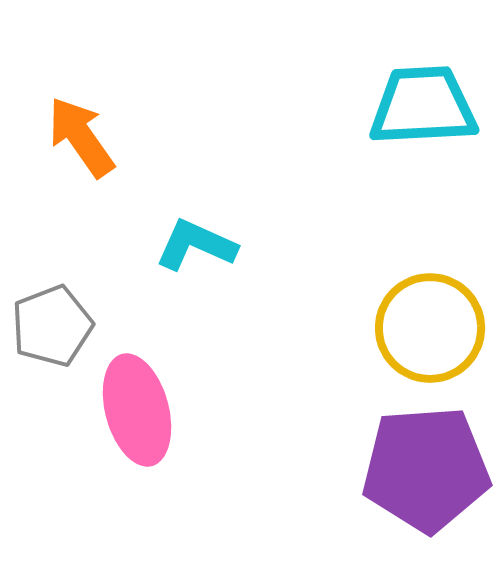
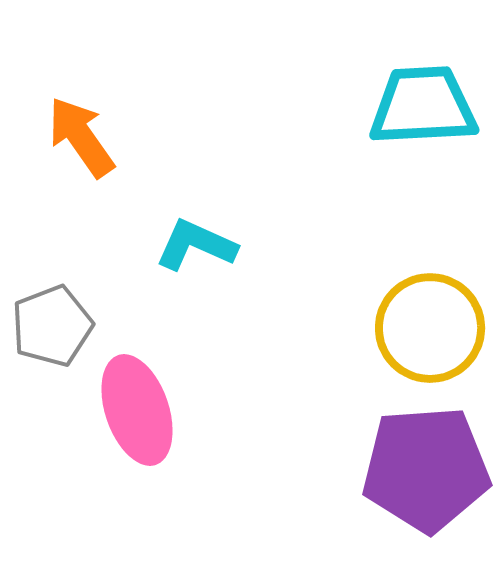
pink ellipse: rotated 4 degrees counterclockwise
